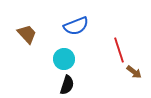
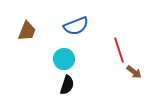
brown trapezoid: moved 3 px up; rotated 65 degrees clockwise
